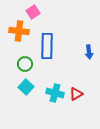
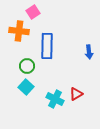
green circle: moved 2 px right, 2 px down
cyan cross: moved 6 px down; rotated 12 degrees clockwise
